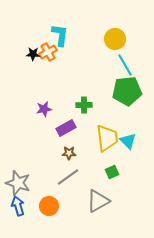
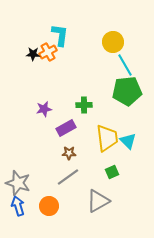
yellow circle: moved 2 px left, 3 px down
